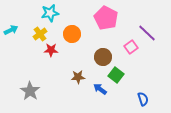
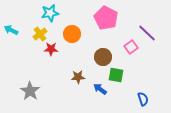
cyan arrow: rotated 128 degrees counterclockwise
red star: moved 1 px up
green square: rotated 28 degrees counterclockwise
